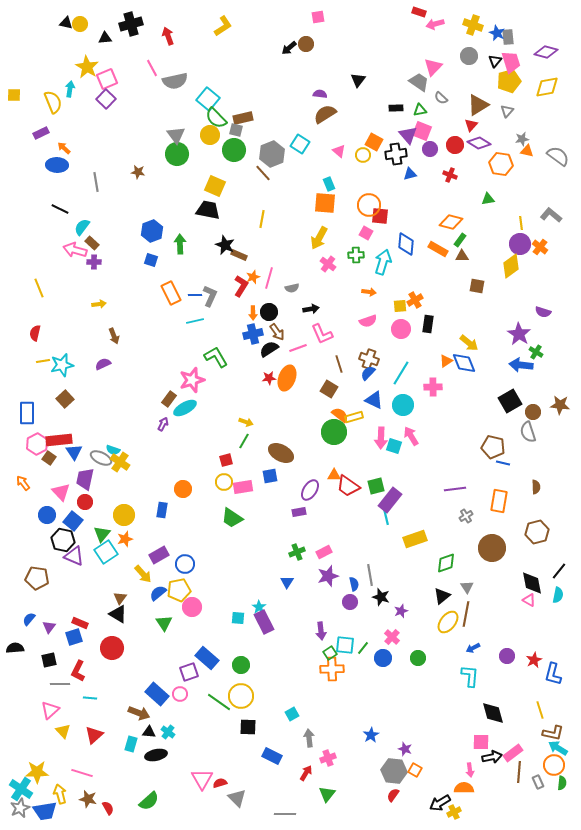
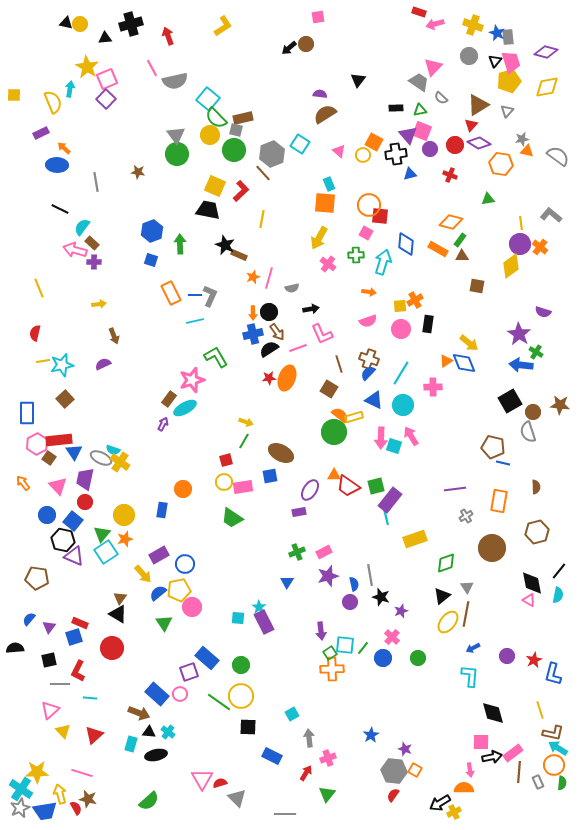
red L-shape at (241, 286): moved 95 px up; rotated 15 degrees clockwise
pink triangle at (61, 492): moved 3 px left, 6 px up
red semicircle at (108, 808): moved 32 px left
